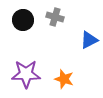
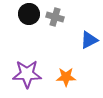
black circle: moved 6 px right, 6 px up
purple star: moved 1 px right
orange star: moved 2 px right, 2 px up; rotated 18 degrees counterclockwise
